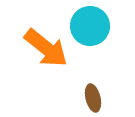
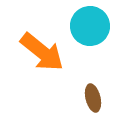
orange arrow: moved 4 px left, 4 px down
